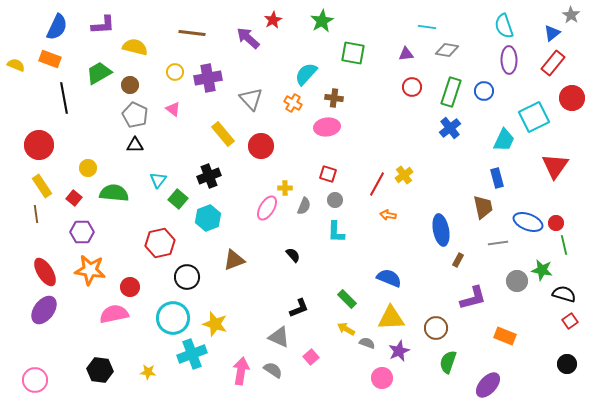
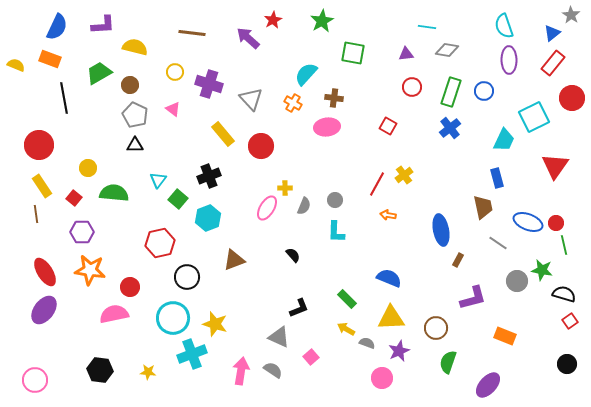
purple cross at (208, 78): moved 1 px right, 6 px down; rotated 28 degrees clockwise
red square at (328, 174): moved 60 px right, 48 px up; rotated 12 degrees clockwise
gray line at (498, 243): rotated 42 degrees clockwise
